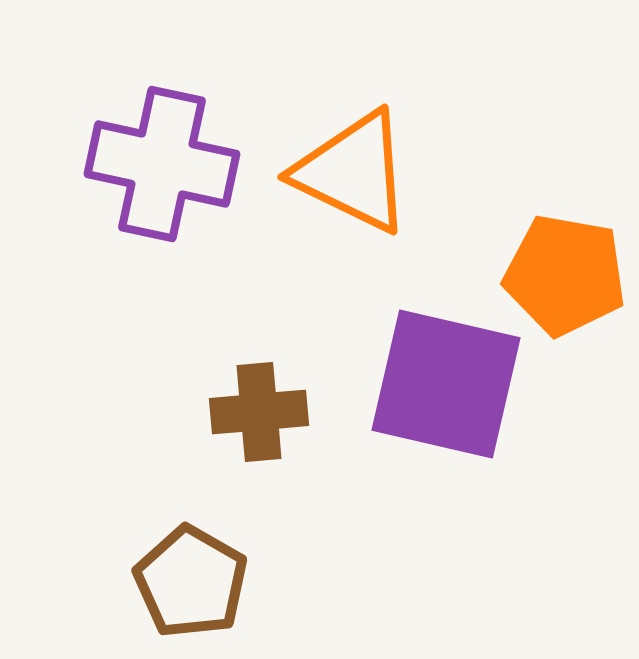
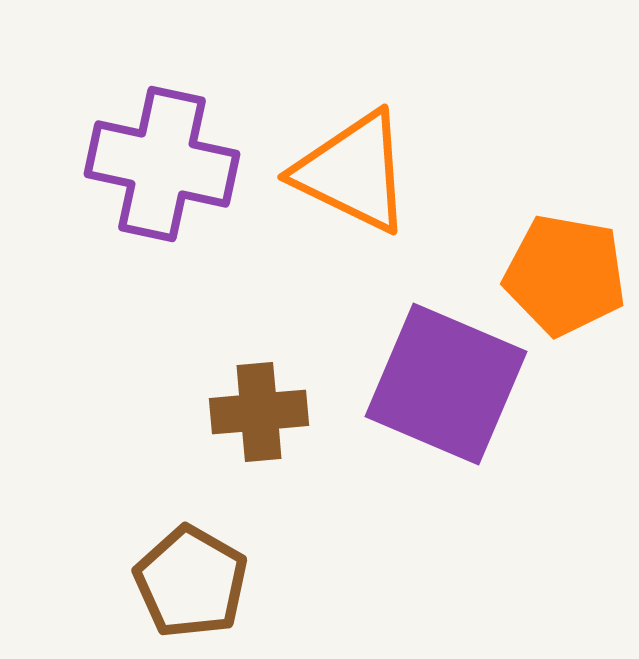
purple square: rotated 10 degrees clockwise
